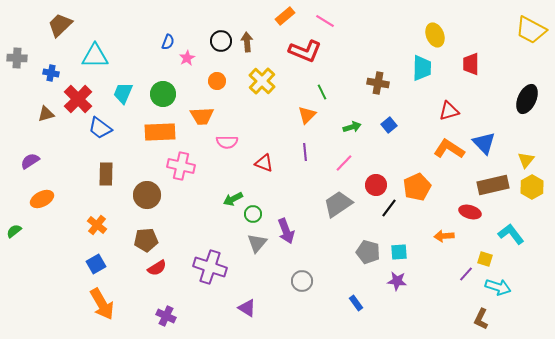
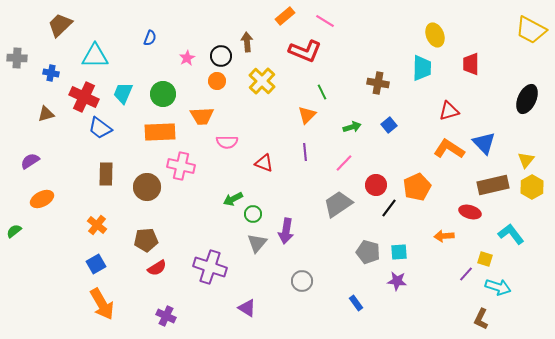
black circle at (221, 41): moved 15 px down
blue semicircle at (168, 42): moved 18 px left, 4 px up
red cross at (78, 99): moved 6 px right, 2 px up; rotated 20 degrees counterclockwise
brown circle at (147, 195): moved 8 px up
purple arrow at (286, 231): rotated 30 degrees clockwise
